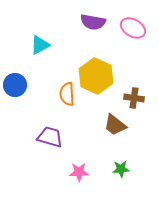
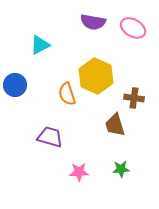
orange semicircle: rotated 15 degrees counterclockwise
brown trapezoid: rotated 35 degrees clockwise
